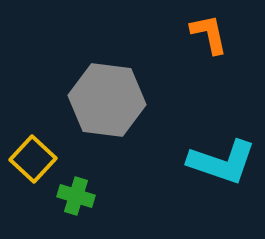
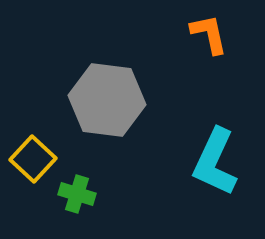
cyan L-shape: moved 7 px left; rotated 96 degrees clockwise
green cross: moved 1 px right, 2 px up
